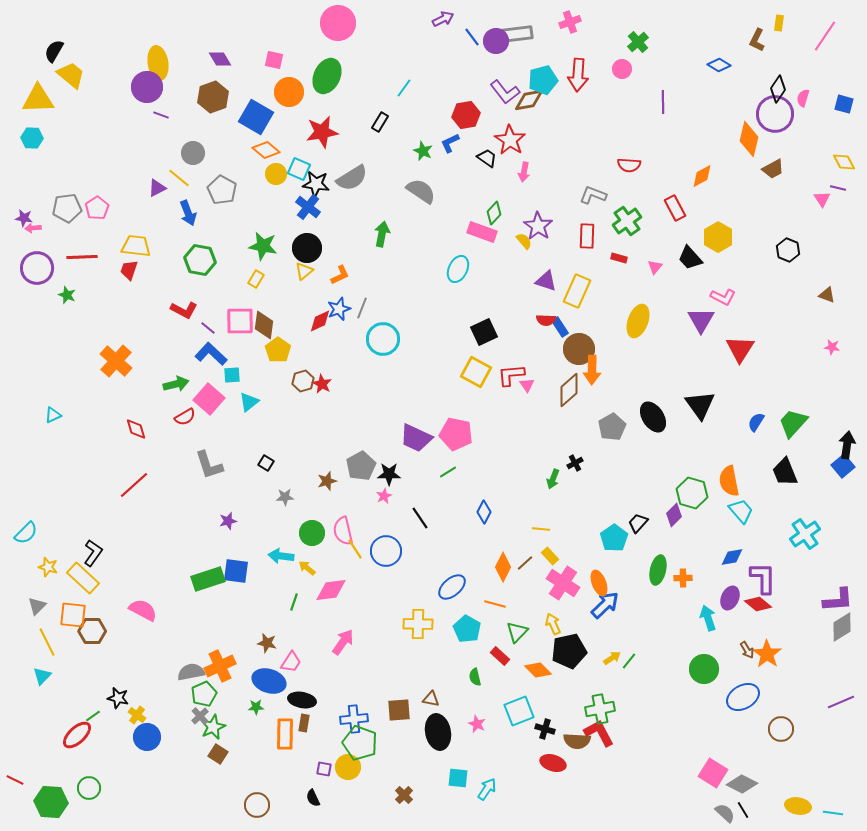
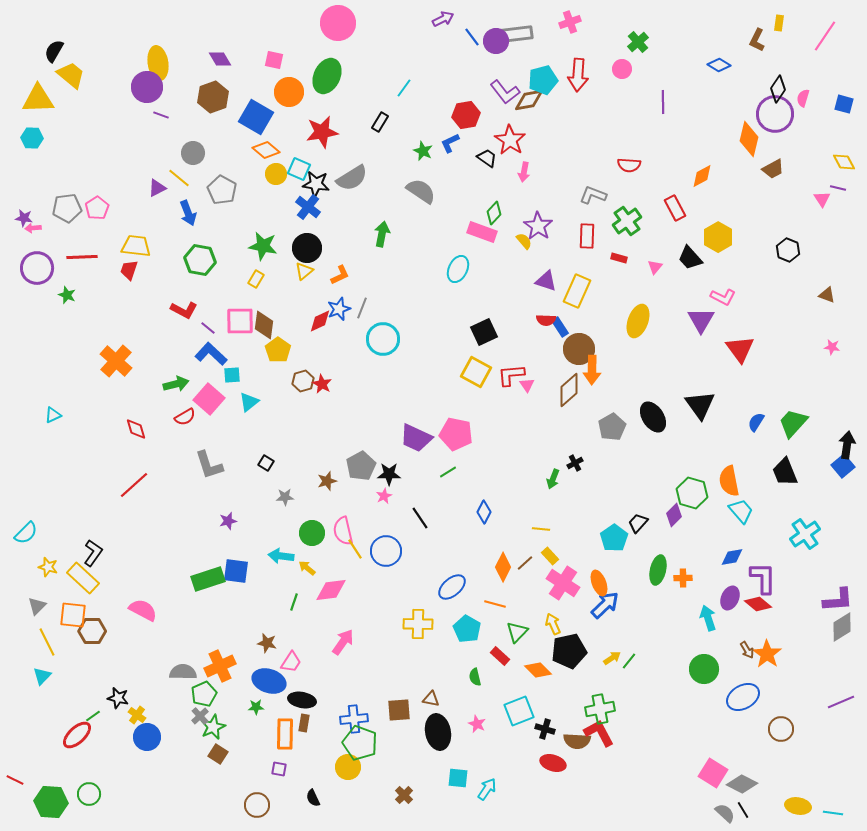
red triangle at (740, 349): rotated 8 degrees counterclockwise
gray semicircle at (191, 672): moved 8 px left; rotated 12 degrees clockwise
purple square at (324, 769): moved 45 px left
green circle at (89, 788): moved 6 px down
